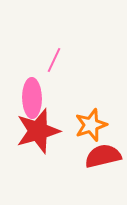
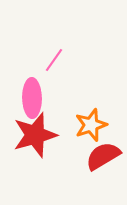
pink line: rotated 10 degrees clockwise
red star: moved 3 px left, 4 px down
red semicircle: rotated 18 degrees counterclockwise
